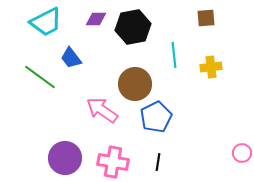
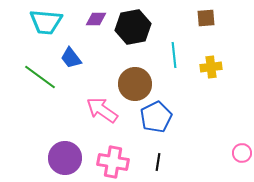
cyan trapezoid: rotated 32 degrees clockwise
